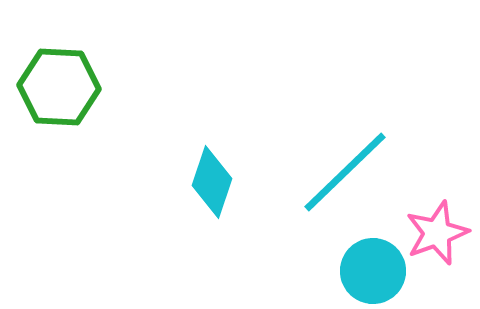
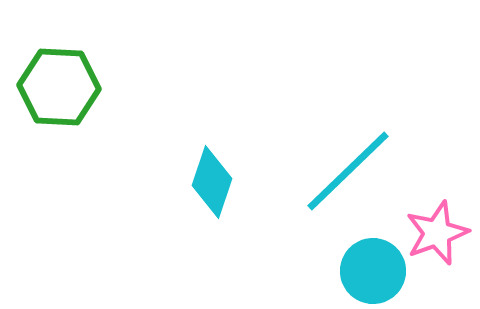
cyan line: moved 3 px right, 1 px up
